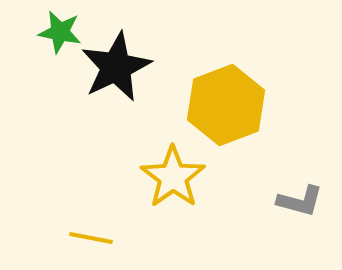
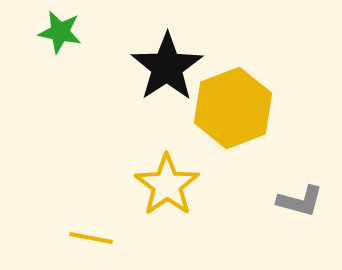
black star: moved 51 px right; rotated 8 degrees counterclockwise
yellow hexagon: moved 7 px right, 3 px down
yellow star: moved 6 px left, 8 px down
